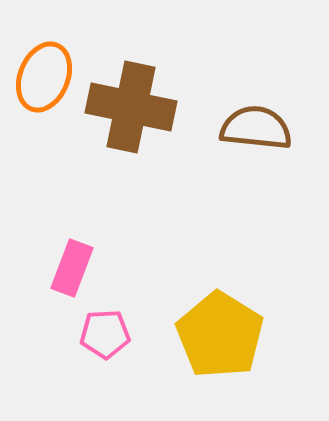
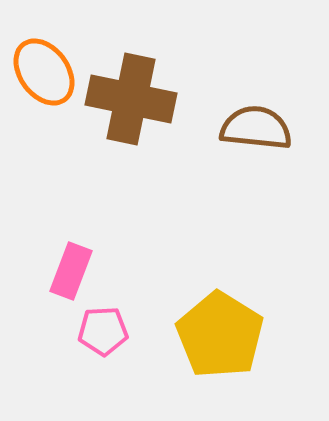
orange ellipse: moved 5 px up; rotated 58 degrees counterclockwise
brown cross: moved 8 px up
pink rectangle: moved 1 px left, 3 px down
pink pentagon: moved 2 px left, 3 px up
